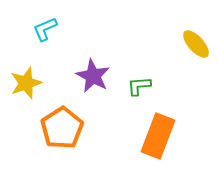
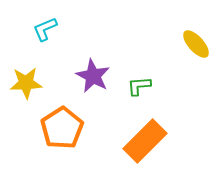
yellow star: rotated 16 degrees clockwise
orange rectangle: moved 13 px left, 5 px down; rotated 24 degrees clockwise
